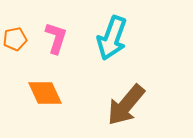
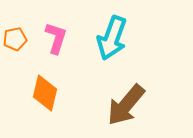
orange diamond: rotated 39 degrees clockwise
